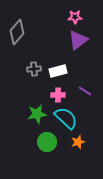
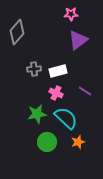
pink star: moved 4 px left, 3 px up
pink cross: moved 2 px left, 2 px up; rotated 24 degrees clockwise
